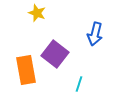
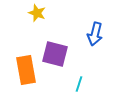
purple square: rotated 24 degrees counterclockwise
